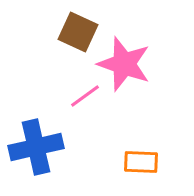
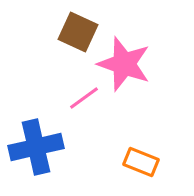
pink line: moved 1 px left, 2 px down
orange rectangle: rotated 20 degrees clockwise
